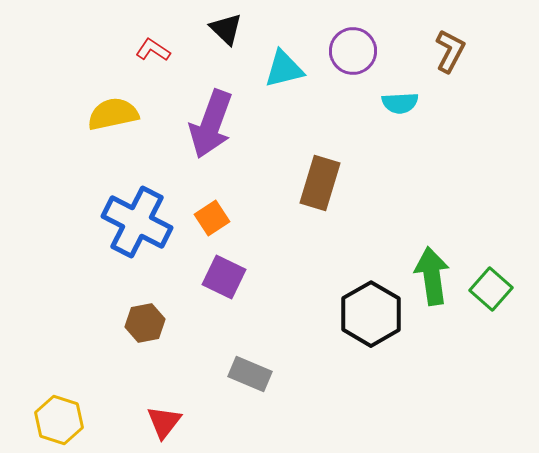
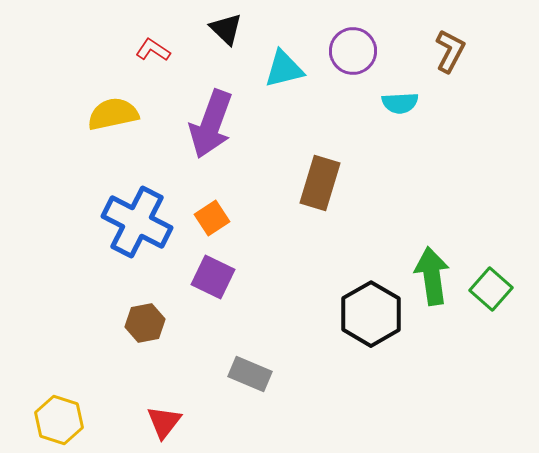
purple square: moved 11 px left
